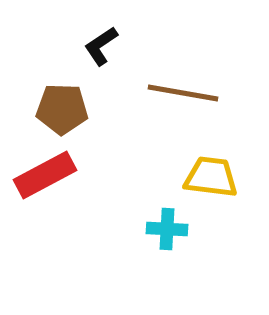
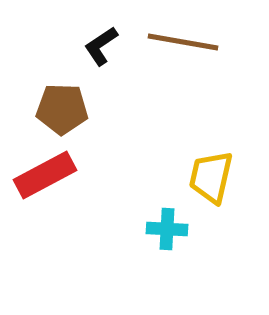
brown line: moved 51 px up
yellow trapezoid: rotated 84 degrees counterclockwise
